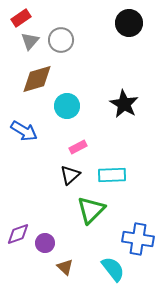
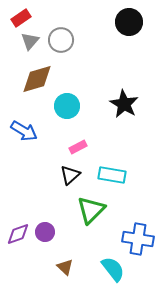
black circle: moved 1 px up
cyan rectangle: rotated 12 degrees clockwise
purple circle: moved 11 px up
